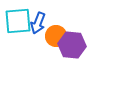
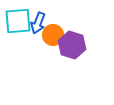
orange circle: moved 3 px left, 1 px up
purple hexagon: rotated 12 degrees clockwise
